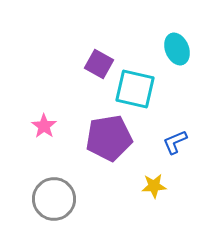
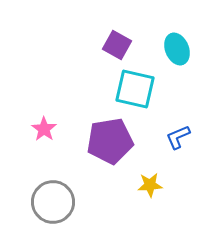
purple square: moved 18 px right, 19 px up
pink star: moved 3 px down
purple pentagon: moved 1 px right, 3 px down
blue L-shape: moved 3 px right, 5 px up
yellow star: moved 4 px left, 1 px up
gray circle: moved 1 px left, 3 px down
